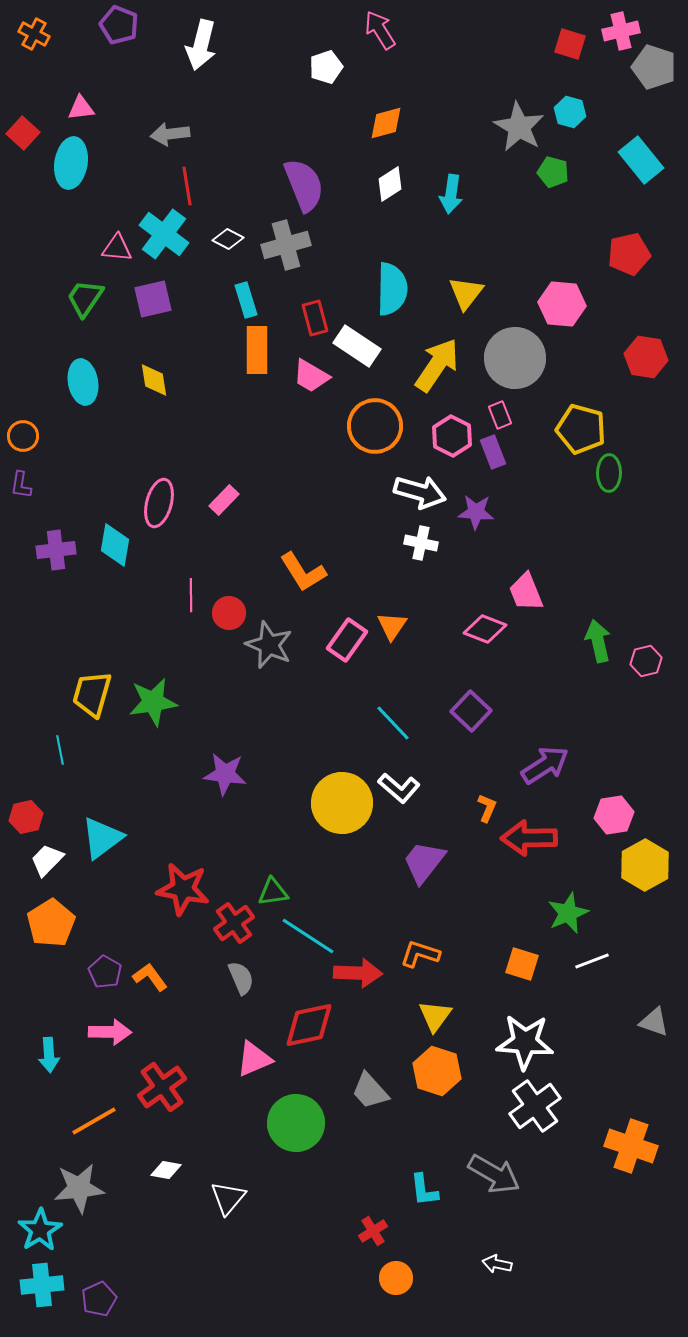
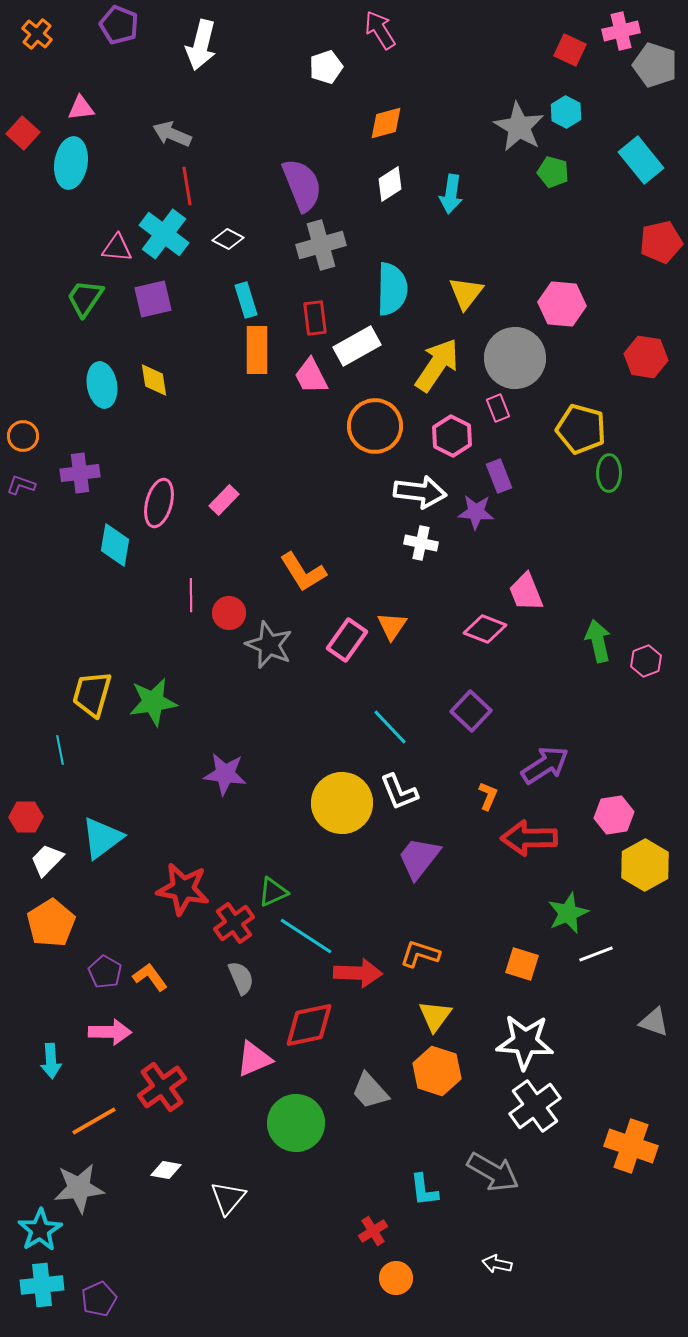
orange cross at (34, 34): moved 3 px right; rotated 12 degrees clockwise
red square at (570, 44): moved 6 px down; rotated 8 degrees clockwise
gray pentagon at (654, 67): moved 1 px right, 2 px up
cyan hexagon at (570, 112): moved 4 px left; rotated 12 degrees clockwise
gray arrow at (170, 134): moved 2 px right; rotated 30 degrees clockwise
purple semicircle at (304, 185): moved 2 px left
gray cross at (286, 245): moved 35 px right
red pentagon at (629, 254): moved 32 px right, 12 px up
red rectangle at (315, 318): rotated 8 degrees clockwise
white rectangle at (357, 346): rotated 63 degrees counterclockwise
pink trapezoid at (311, 376): rotated 33 degrees clockwise
cyan ellipse at (83, 382): moved 19 px right, 3 px down
pink rectangle at (500, 415): moved 2 px left, 7 px up
purple rectangle at (493, 452): moved 6 px right, 24 px down
purple L-shape at (21, 485): rotated 100 degrees clockwise
white arrow at (420, 492): rotated 9 degrees counterclockwise
purple cross at (56, 550): moved 24 px right, 77 px up
pink hexagon at (646, 661): rotated 8 degrees counterclockwise
cyan line at (393, 723): moved 3 px left, 4 px down
white L-shape at (399, 788): moved 4 px down; rotated 27 degrees clockwise
orange L-shape at (487, 808): moved 1 px right, 12 px up
red hexagon at (26, 817): rotated 12 degrees clockwise
purple trapezoid at (424, 862): moved 5 px left, 4 px up
green triangle at (273, 892): rotated 16 degrees counterclockwise
cyan line at (308, 936): moved 2 px left
white line at (592, 961): moved 4 px right, 7 px up
cyan arrow at (49, 1055): moved 2 px right, 6 px down
gray arrow at (494, 1174): moved 1 px left, 2 px up
